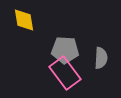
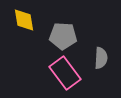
gray pentagon: moved 2 px left, 14 px up
